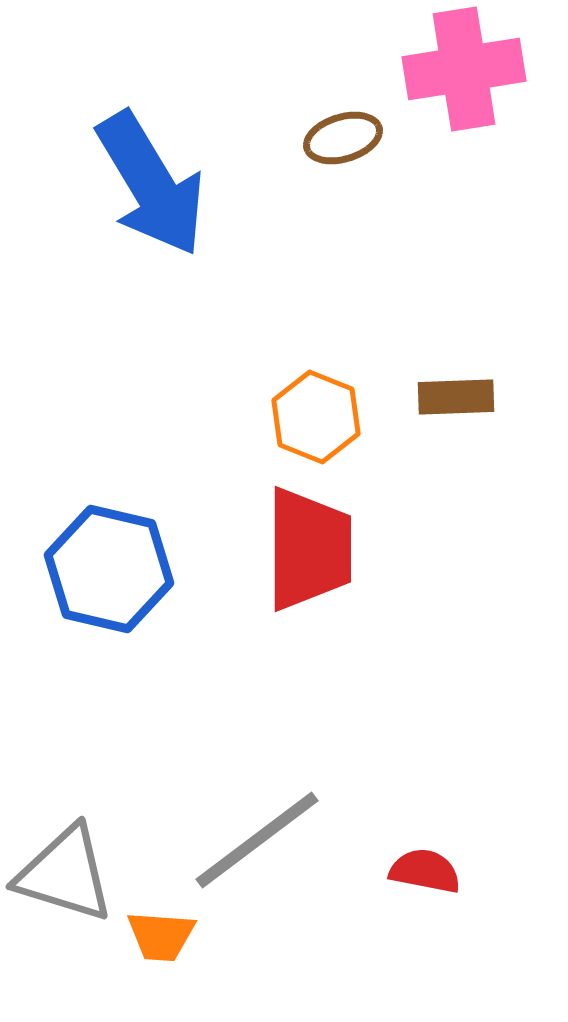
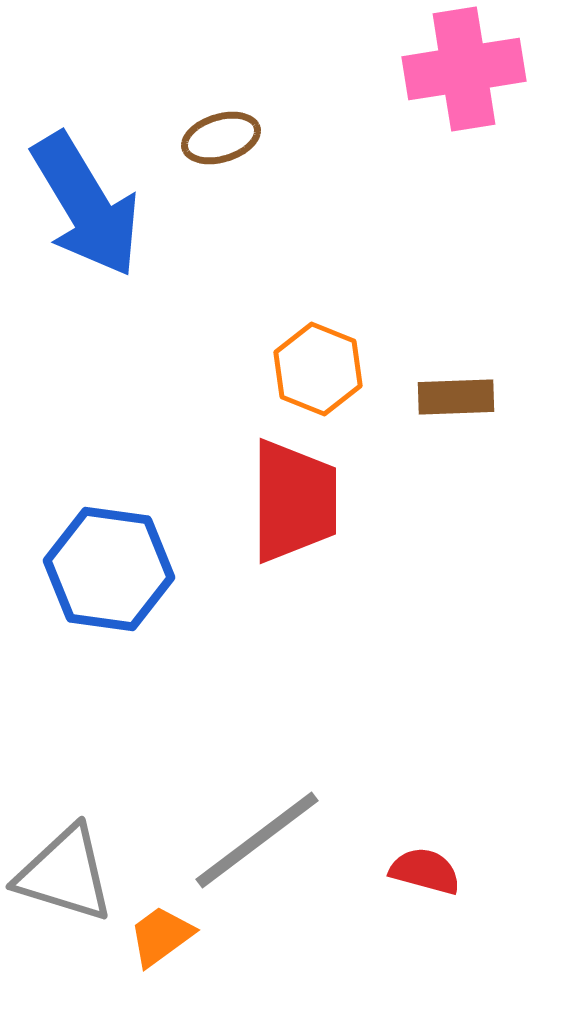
brown ellipse: moved 122 px left
blue arrow: moved 65 px left, 21 px down
orange hexagon: moved 2 px right, 48 px up
red trapezoid: moved 15 px left, 48 px up
blue hexagon: rotated 5 degrees counterclockwise
red semicircle: rotated 4 degrees clockwise
orange trapezoid: rotated 140 degrees clockwise
